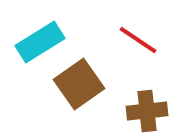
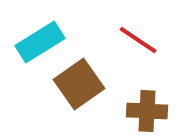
brown cross: rotated 9 degrees clockwise
